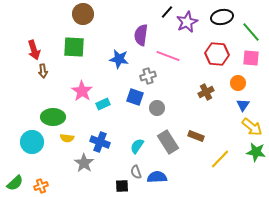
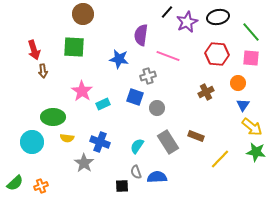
black ellipse: moved 4 px left
